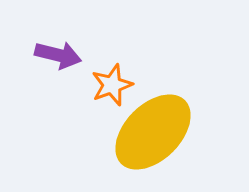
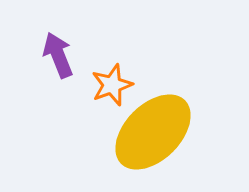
purple arrow: rotated 126 degrees counterclockwise
